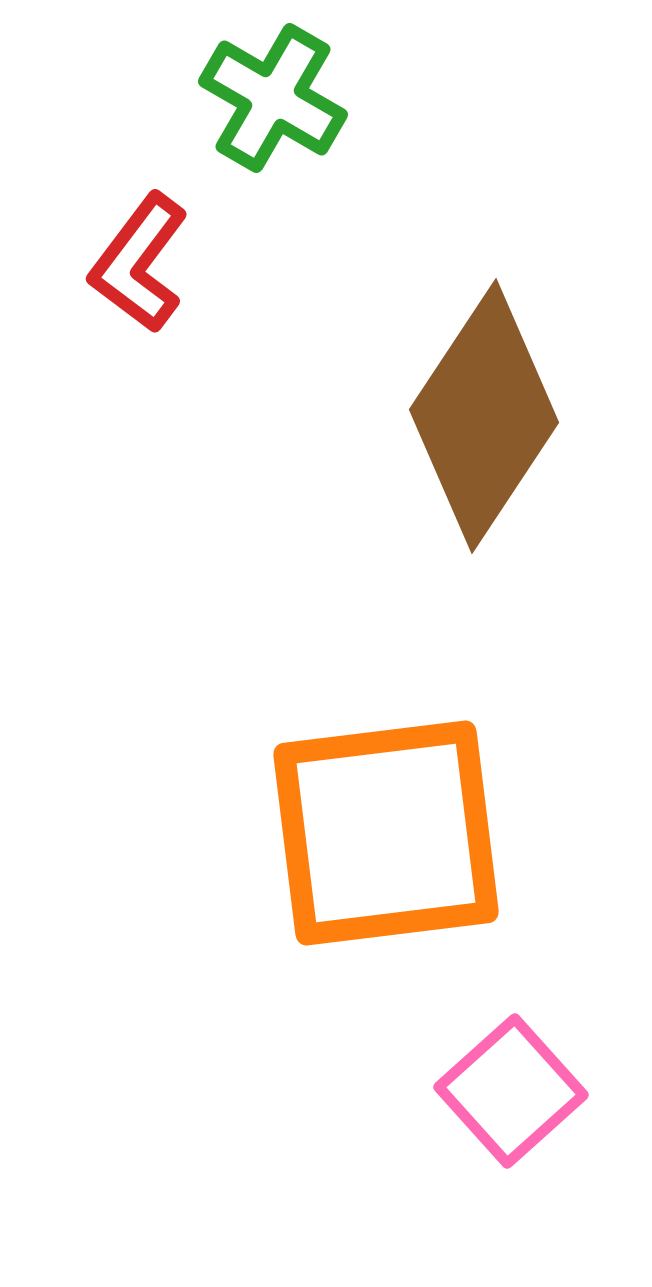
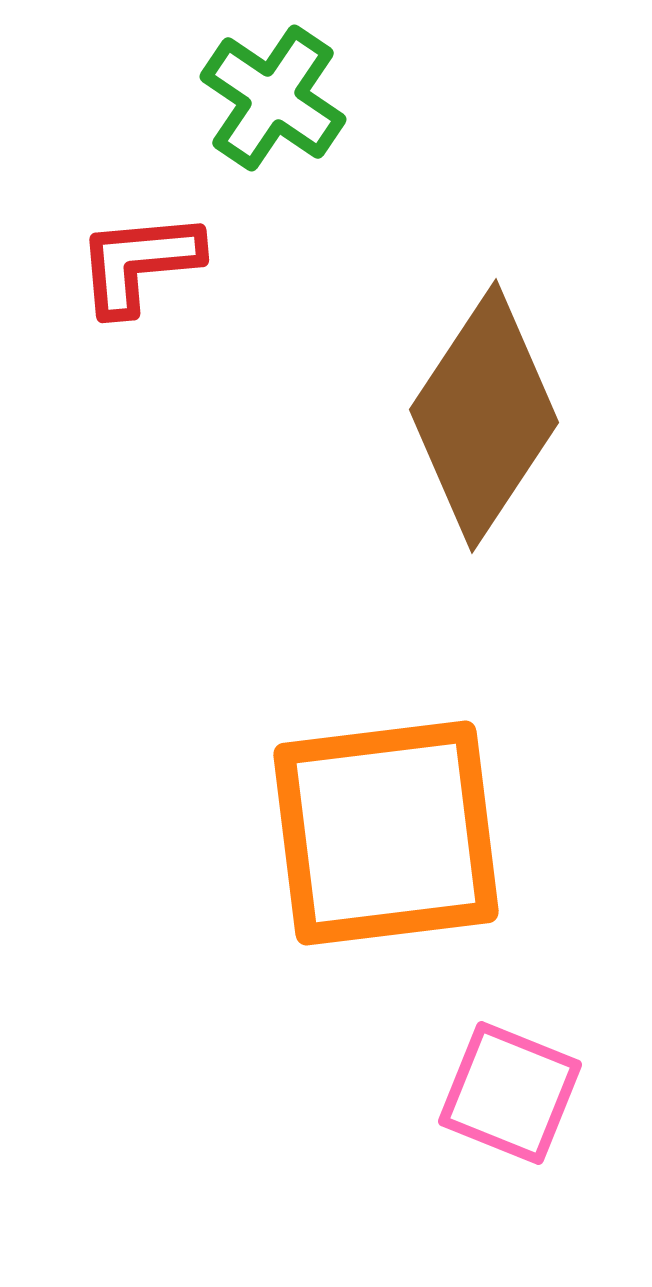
green cross: rotated 4 degrees clockwise
red L-shape: rotated 48 degrees clockwise
pink square: moved 1 px left, 2 px down; rotated 26 degrees counterclockwise
